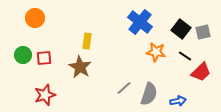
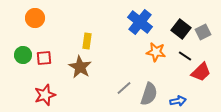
gray square: rotated 14 degrees counterclockwise
